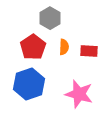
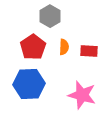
gray hexagon: moved 2 px up
blue hexagon: rotated 16 degrees clockwise
pink star: moved 3 px right, 1 px down
